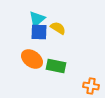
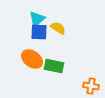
green rectangle: moved 2 px left
